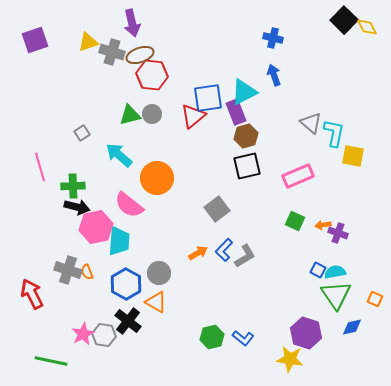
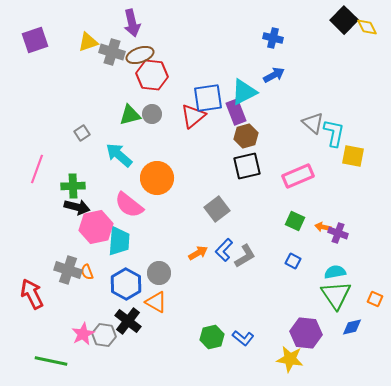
blue arrow at (274, 75): rotated 80 degrees clockwise
gray triangle at (311, 123): moved 2 px right
pink line at (40, 167): moved 3 px left, 2 px down; rotated 36 degrees clockwise
orange arrow at (323, 225): moved 2 px down; rotated 21 degrees clockwise
blue square at (318, 270): moved 25 px left, 9 px up
purple hexagon at (306, 333): rotated 12 degrees counterclockwise
